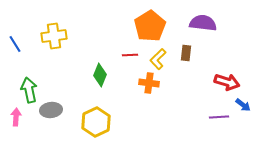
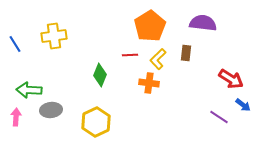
red arrow: moved 4 px right, 3 px up; rotated 15 degrees clockwise
green arrow: rotated 75 degrees counterclockwise
purple line: rotated 36 degrees clockwise
